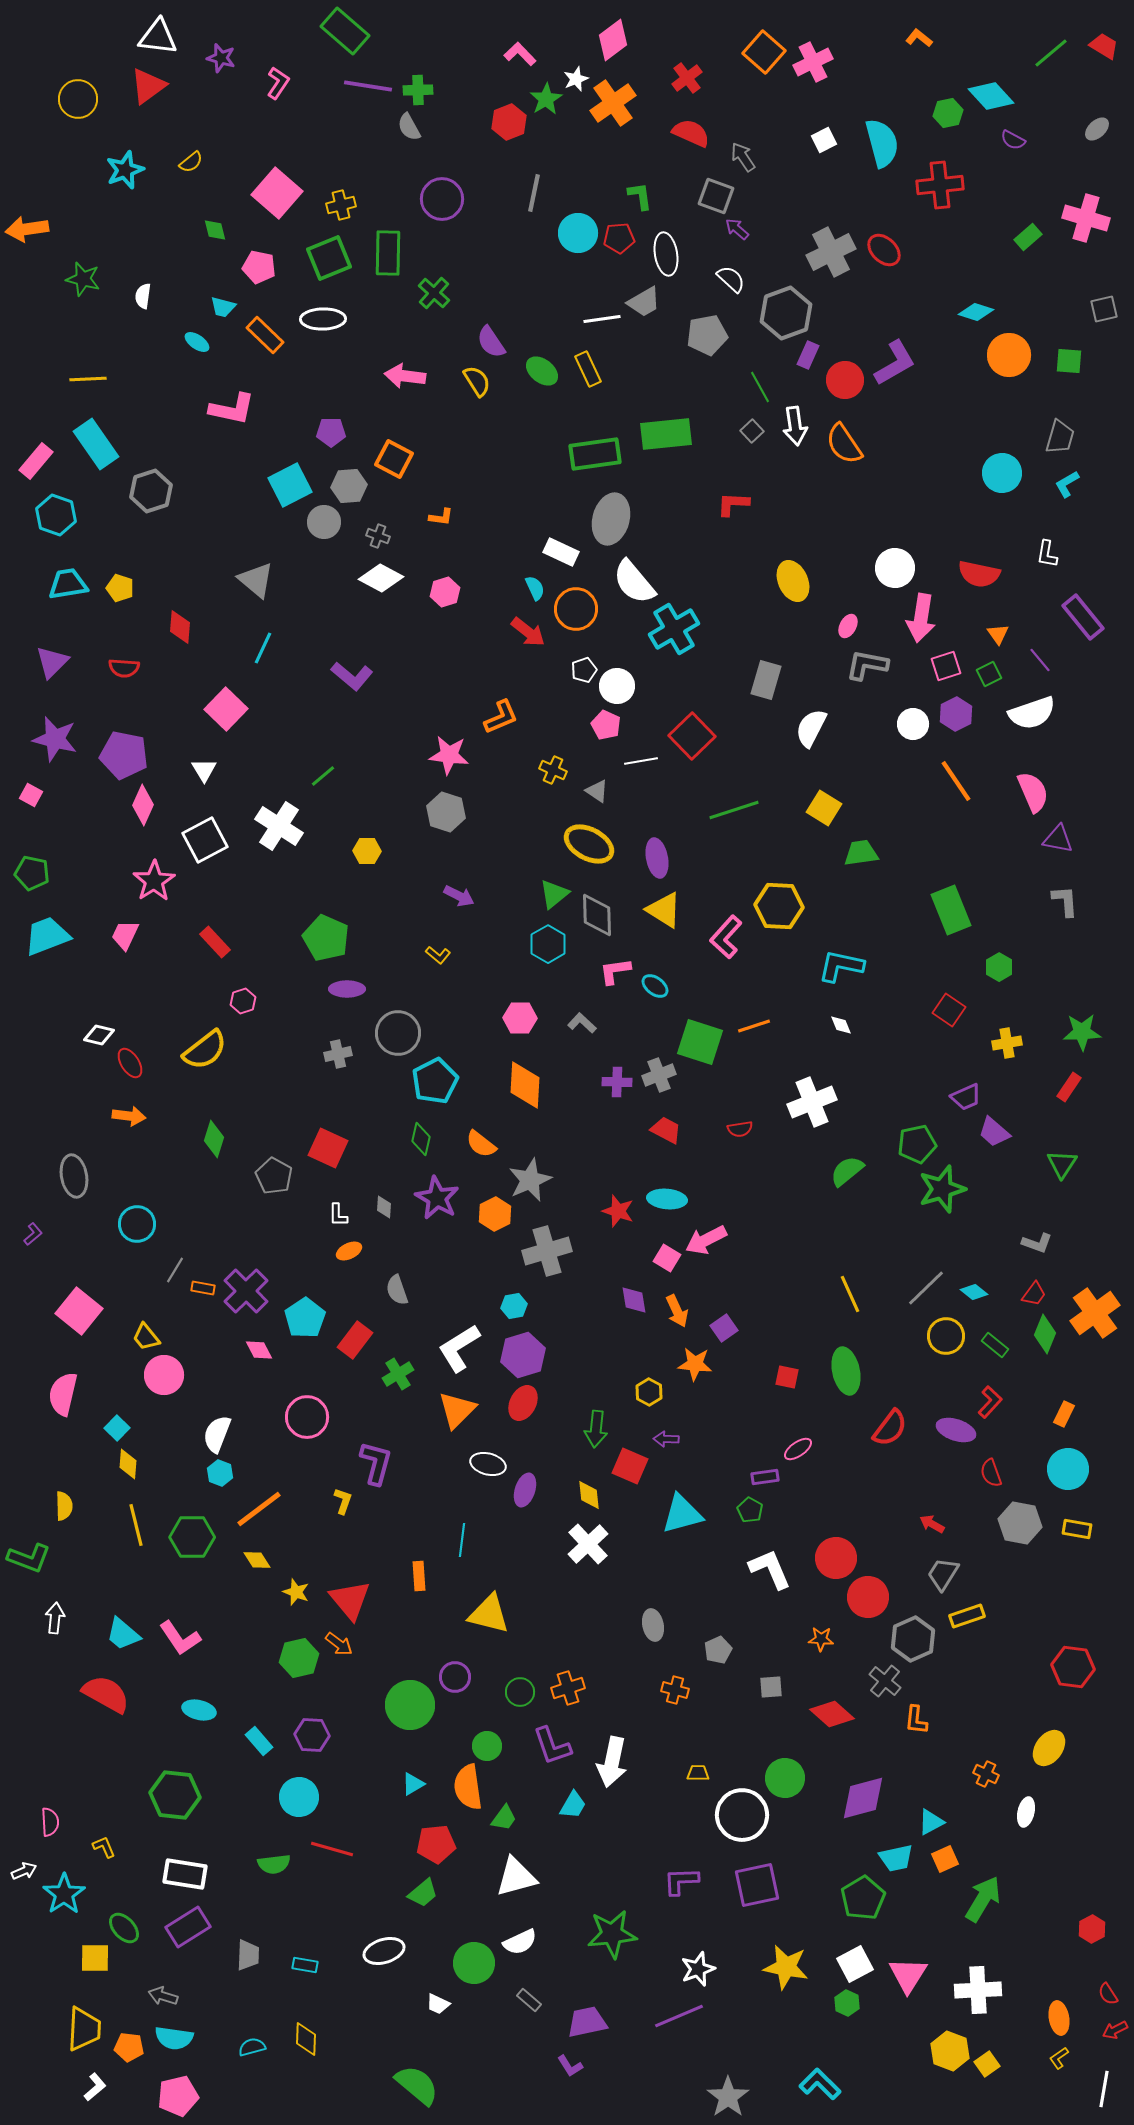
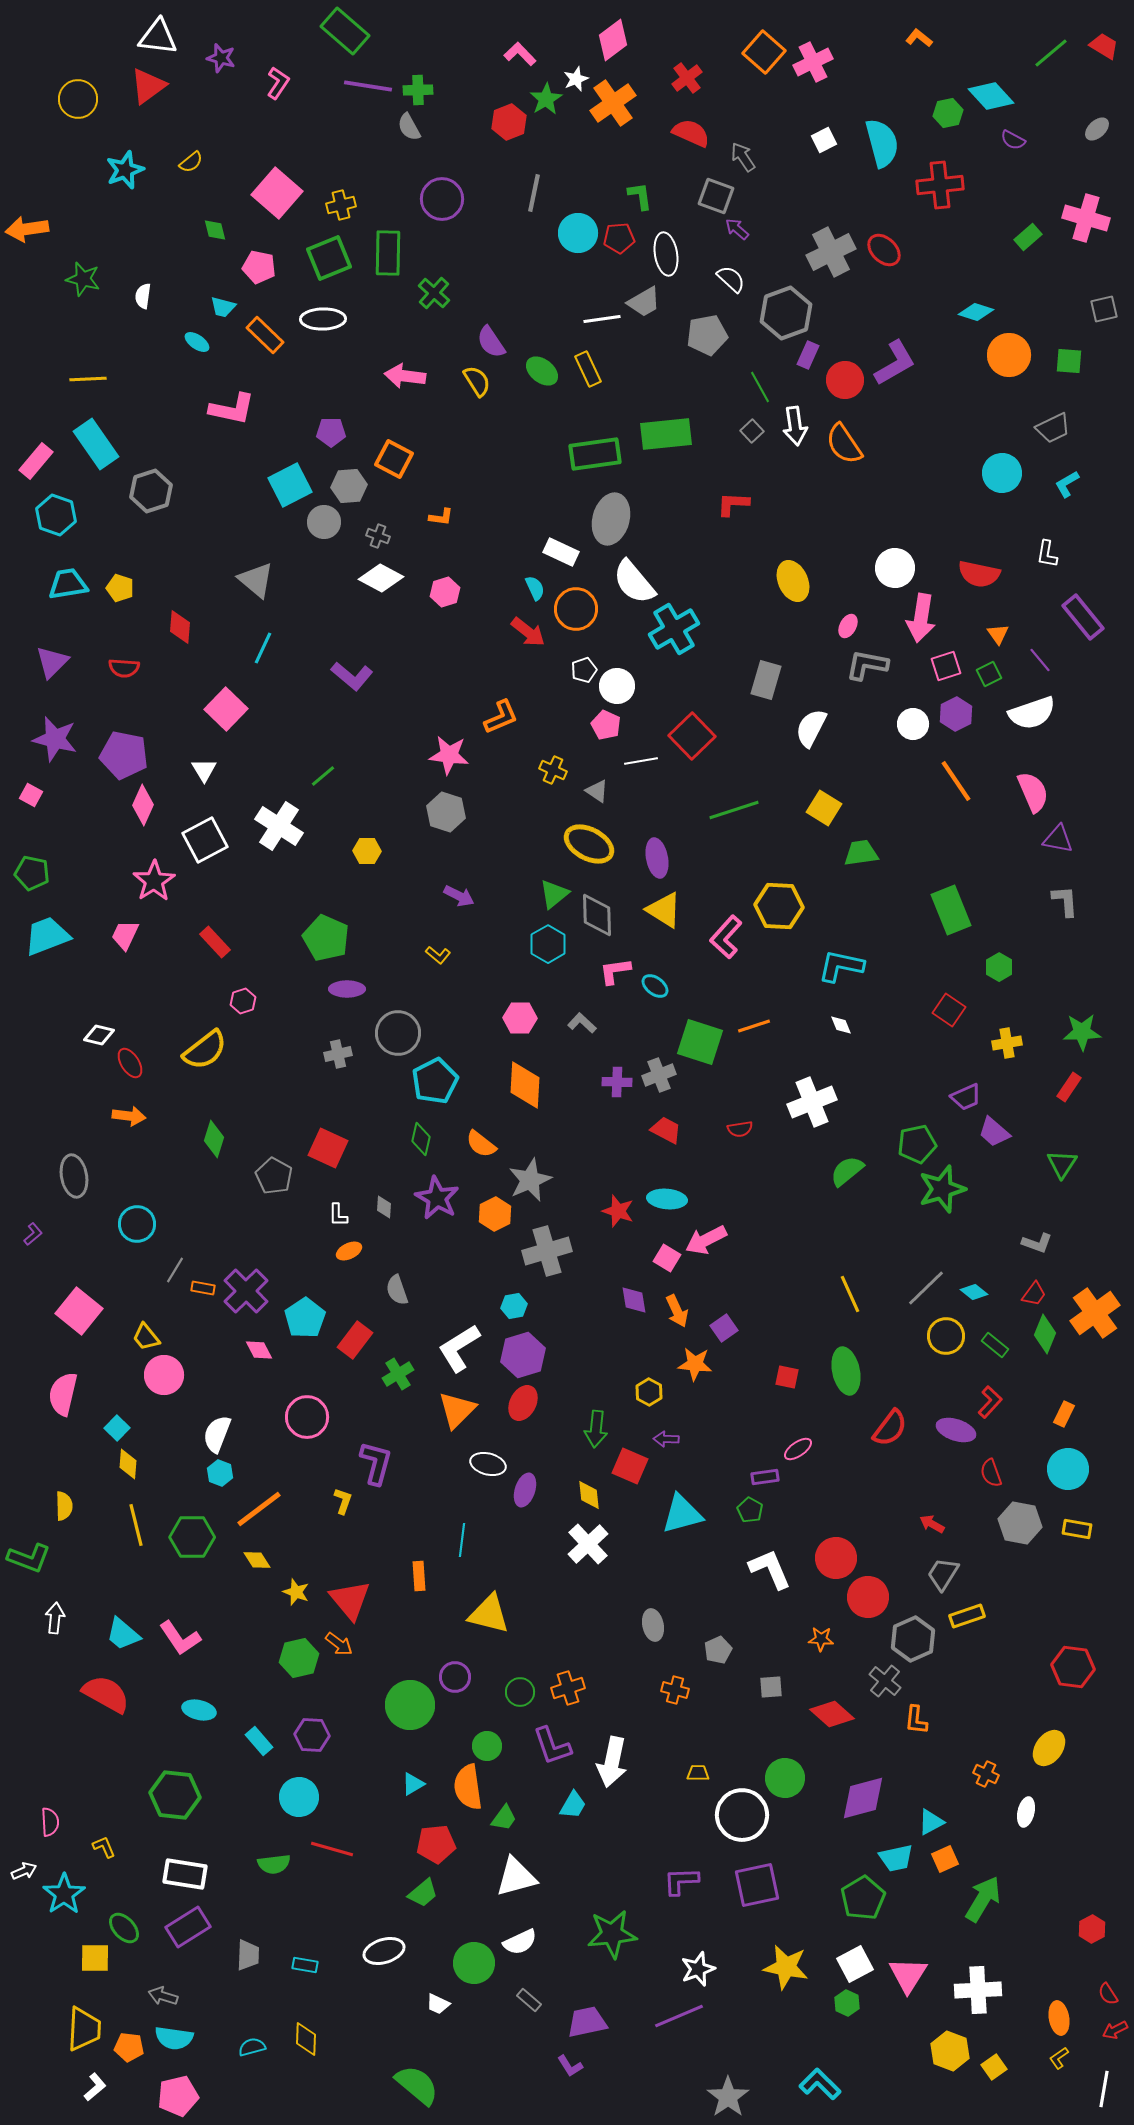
gray trapezoid at (1060, 437): moved 7 px left, 9 px up; rotated 48 degrees clockwise
yellow square at (987, 2064): moved 7 px right, 3 px down
